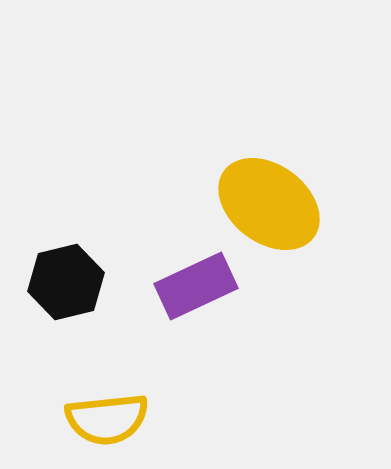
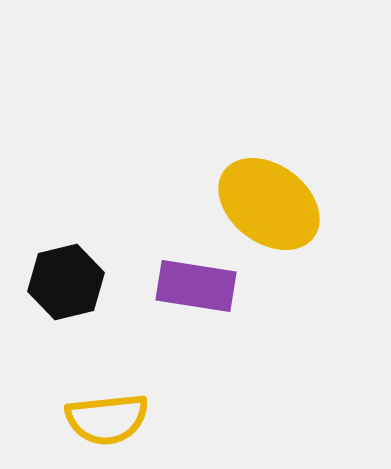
purple rectangle: rotated 34 degrees clockwise
